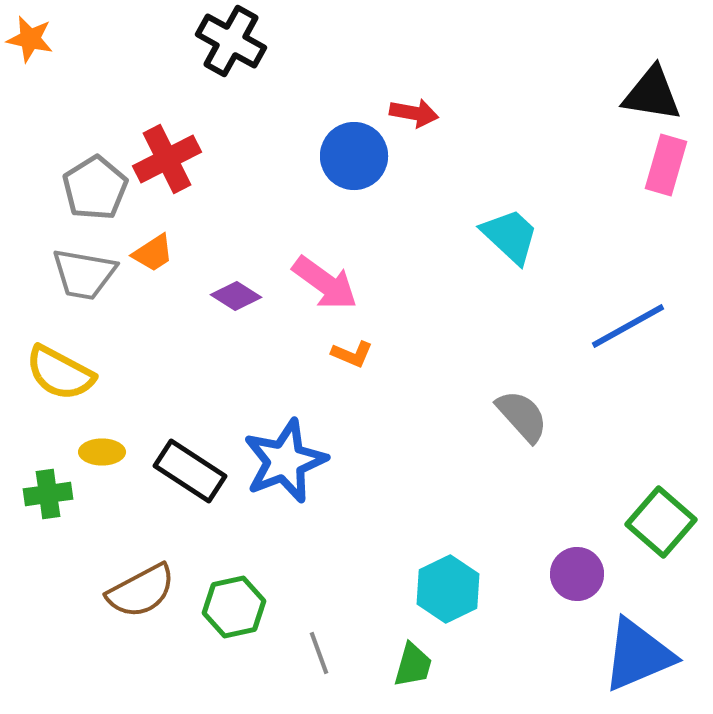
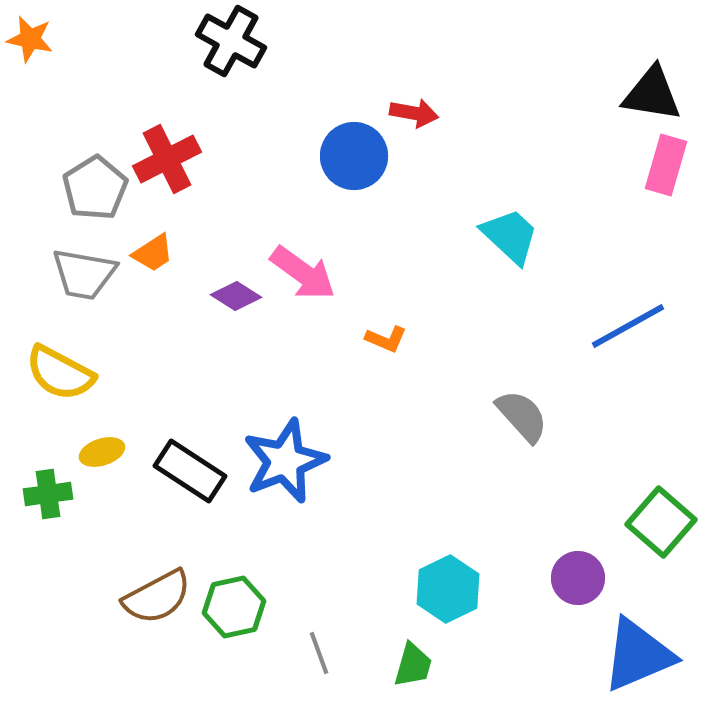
pink arrow: moved 22 px left, 10 px up
orange L-shape: moved 34 px right, 15 px up
yellow ellipse: rotated 18 degrees counterclockwise
purple circle: moved 1 px right, 4 px down
brown semicircle: moved 16 px right, 6 px down
